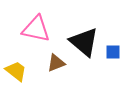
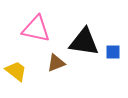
black triangle: rotated 32 degrees counterclockwise
